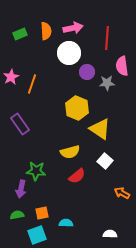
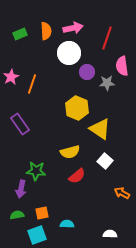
red line: rotated 15 degrees clockwise
cyan semicircle: moved 1 px right, 1 px down
